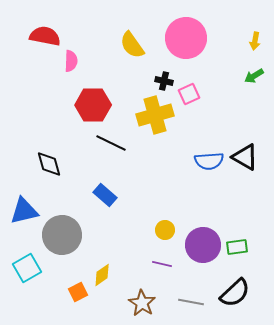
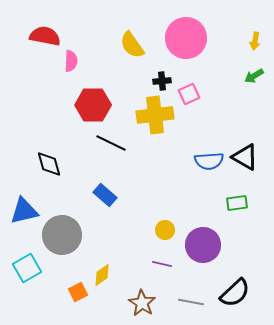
black cross: moved 2 px left; rotated 18 degrees counterclockwise
yellow cross: rotated 9 degrees clockwise
green rectangle: moved 44 px up
